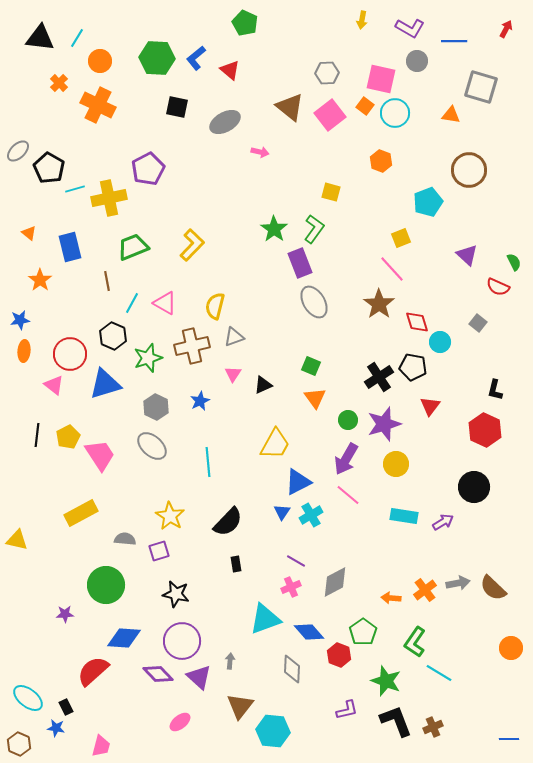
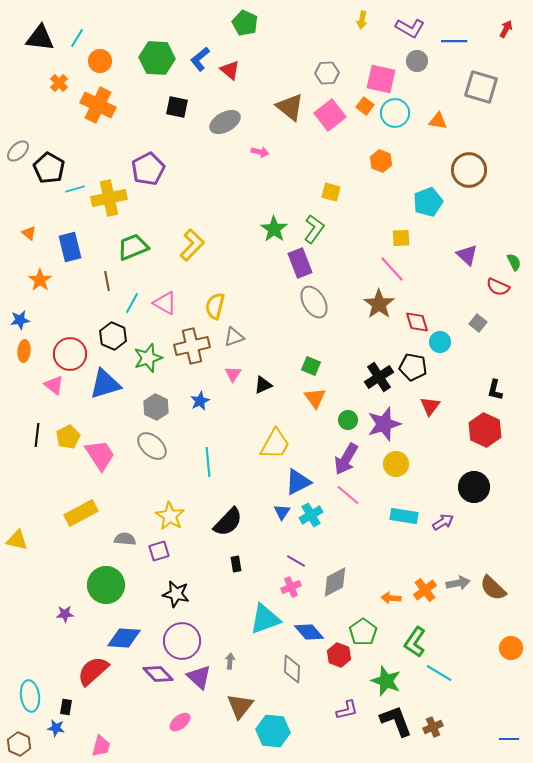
blue L-shape at (196, 58): moved 4 px right, 1 px down
orange triangle at (451, 115): moved 13 px left, 6 px down
yellow square at (401, 238): rotated 18 degrees clockwise
cyan ellipse at (28, 698): moved 2 px right, 2 px up; rotated 44 degrees clockwise
black rectangle at (66, 707): rotated 35 degrees clockwise
